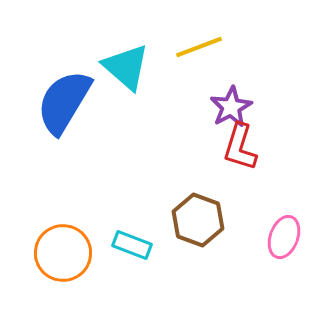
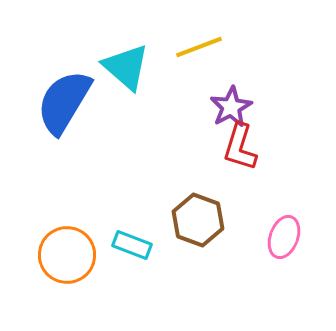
orange circle: moved 4 px right, 2 px down
